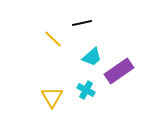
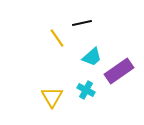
yellow line: moved 4 px right, 1 px up; rotated 12 degrees clockwise
